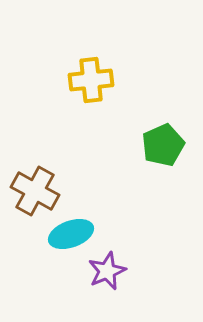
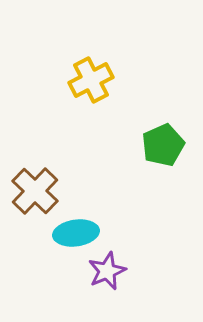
yellow cross: rotated 21 degrees counterclockwise
brown cross: rotated 15 degrees clockwise
cyan ellipse: moved 5 px right, 1 px up; rotated 12 degrees clockwise
